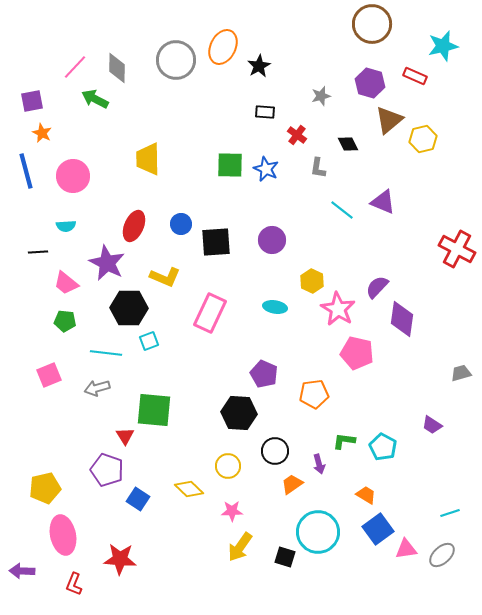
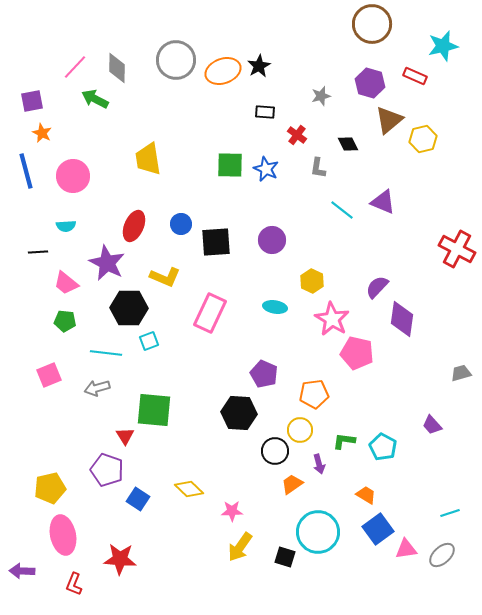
orange ellipse at (223, 47): moved 24 px down; rotated 44 degrees clockwise
yellow trapezoid at (148, 159): rotated 8 degrees counterclockwise
pink star at (338, 309): moved 6 px left, 10 px down
purple trapezoid at (432, 425): rotated 15 degrees clockwise
yellow circle at (228, 466): moved 72 px right, 36 px up
yellow pentagon at (45, 488): moved 5 px right
